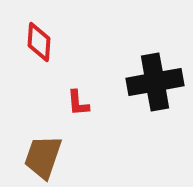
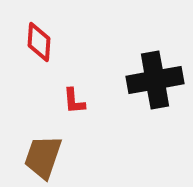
black cross: moved 2 px up
red L-shape: moved 4 px left, 2 px up
